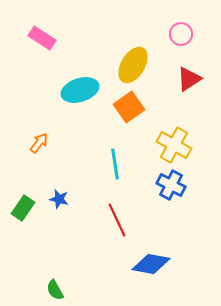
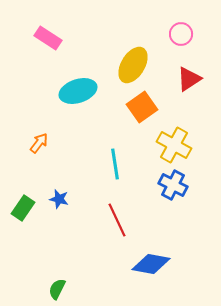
pink rectangle: moved 6 px right
cyan ellipse: moved 2 px left, 1 px down
orange square: moved 13 px right
blue cross: moved 2 px right
green semicircle: moved 2 px right, 1 px up; rotated 55 degrees clockwise
